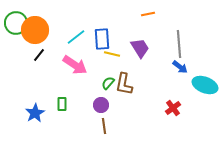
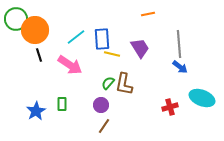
green circle: moved 4 px up
black line: rotated 56 degrees counterclockwise
pink arrow: moved 5 px left
cyan ellipse: moved 3 px left, 13 px down
red cross: moved 3 px left, 1 px up; rotated 21 degrees clockwise
blue star: moved 1 px right, 2 px up
brown line: rotated 42 degrees clockwise
